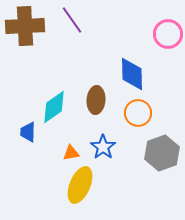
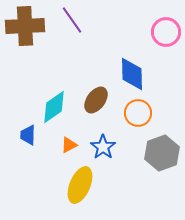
pink circle: moved 2 px left, 2 px up
brown ellipse: rotated 32 degrees clockwise
blue trapezoid: moved 3 px down
orange triangle: moved 2 px left, 8 px up; rotated 18 degrees counterclockwise
